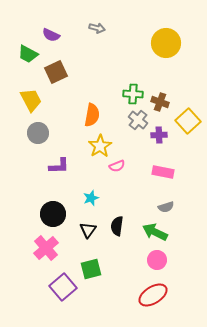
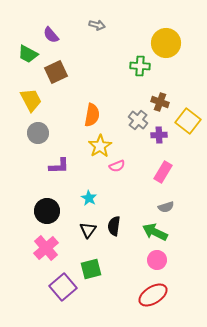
gray arrow: moved 3 px up
purple semicircle: rotated 24 degrees clockwise
green cross: moved 7 px right, 28 px up
yellow square: rotated 10 degrees counterclockwise
pink rectangle: rotated 70 degrees counterclockwise
cyan star: moved 2 px left; rotated 21 degrees counterclockwise
black circle: moved 6 px left, 3 px up
black semicircle: moved 3 px left
